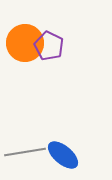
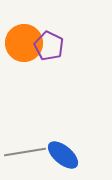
orange circle: moved 1 px left
